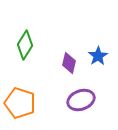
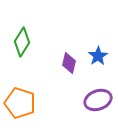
green diamond: moved 3 px left, 3 px up
purple ellipse: moved 17 px right
